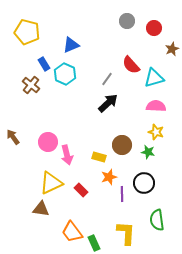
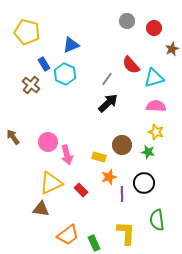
orange trapezoid: moved 4 px left, 3 px down; rotated 90 degrees counterclockwise
